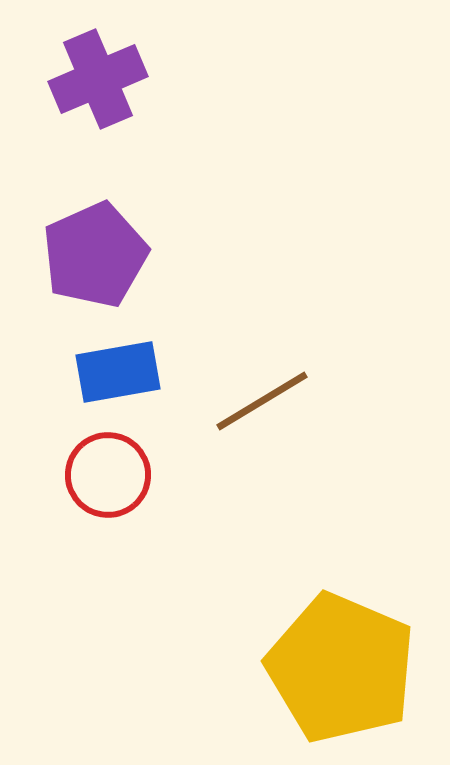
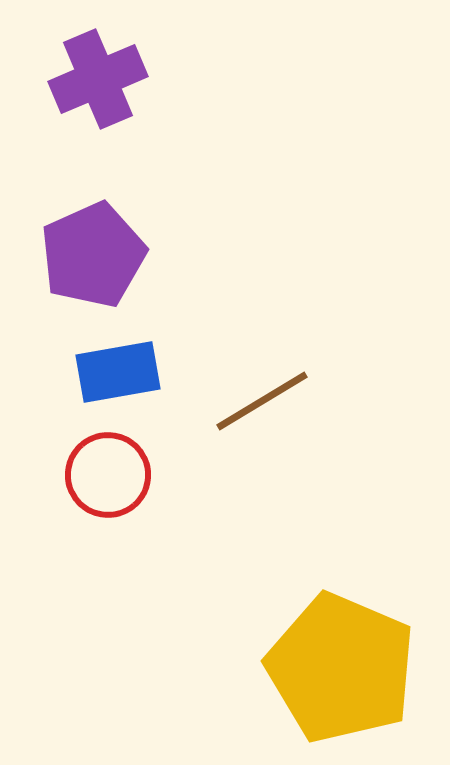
purple pentagon: moved 2 px left
